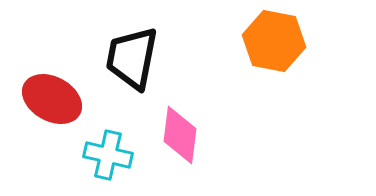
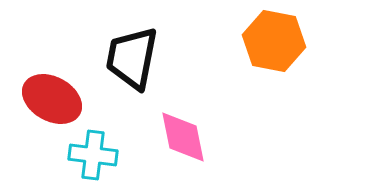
pink diamond: moved 3 px right, 2 px down; rotated 18 degrees counterclockwise
cyan cross: moved 15 px left; rotated 6 degrees counterclockwise
